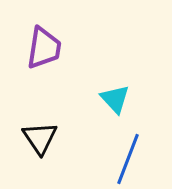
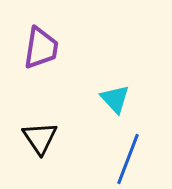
purple trapezoid: moved 3 px left
